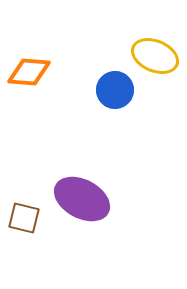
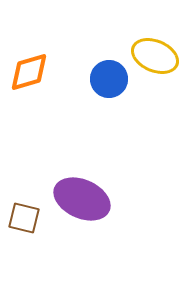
orange diamond: rotated 21 degrees counterclockwise
blue circle: moved 6 px left, 11 px up
purple ellipse: rotated 4 degrees counterclockwise
